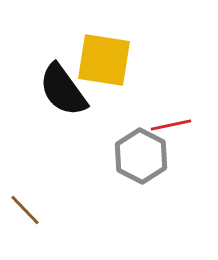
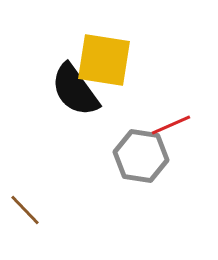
black semicircle: moved 12 px right
red line: rotated 12 degrees counterclockwise
gray hexagon: rotated 18 degrees counterclockwise
